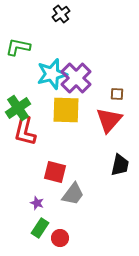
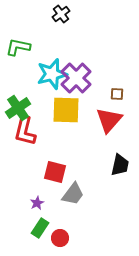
purple star: rotated 24 degrees clockwise
